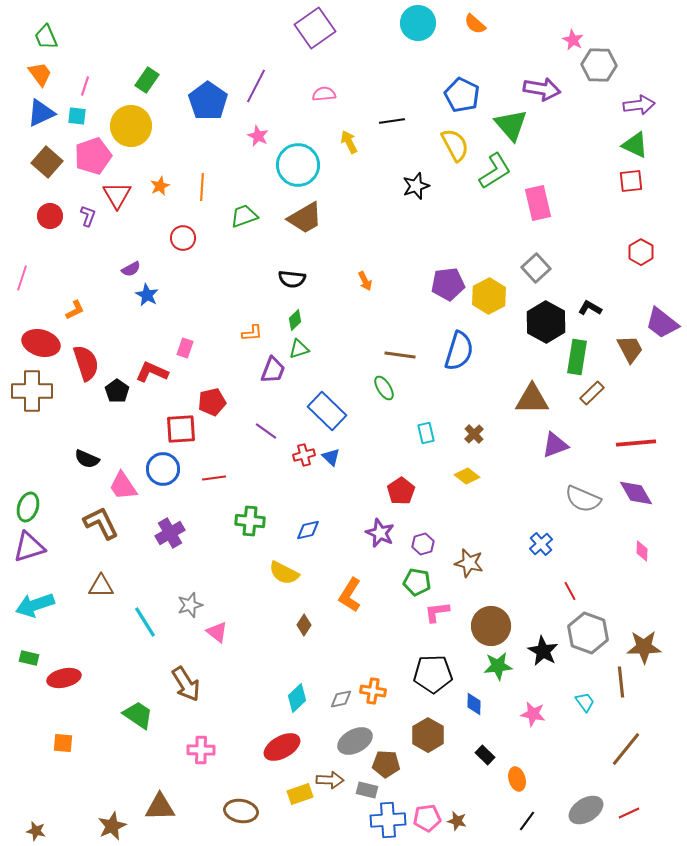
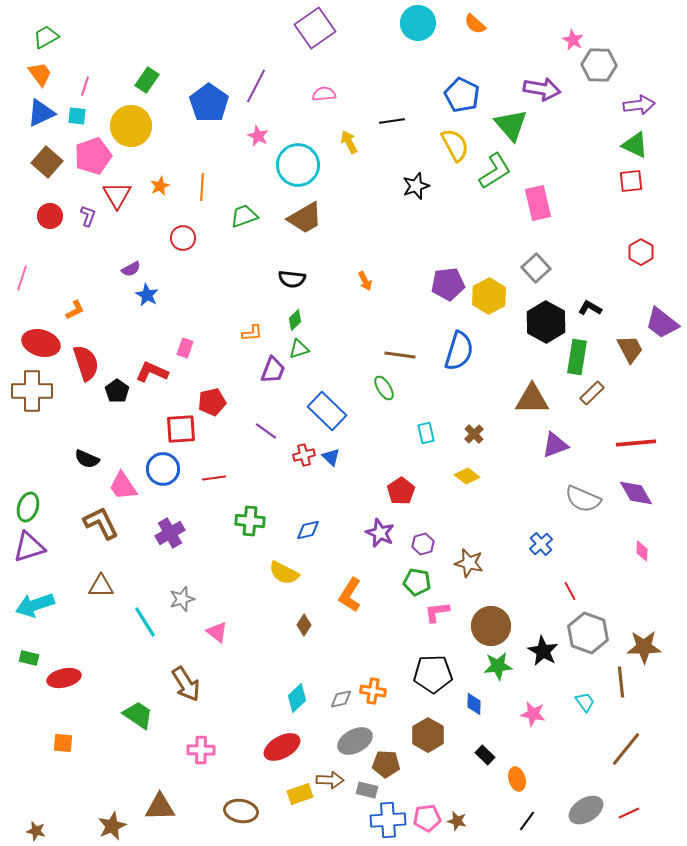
green trapezoid at (46, 37): rotated 84 degrees clockwise
blue pentagon at (208, 101): moved 1 px right, 2 px down
gray star at (190, 605): moved 8 px left, 6 px up
